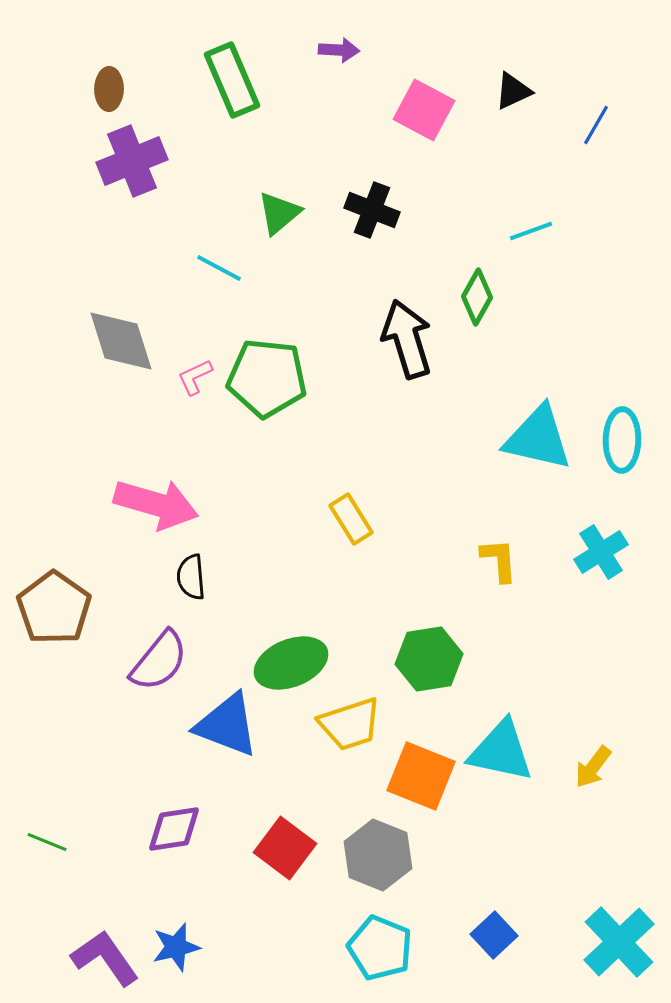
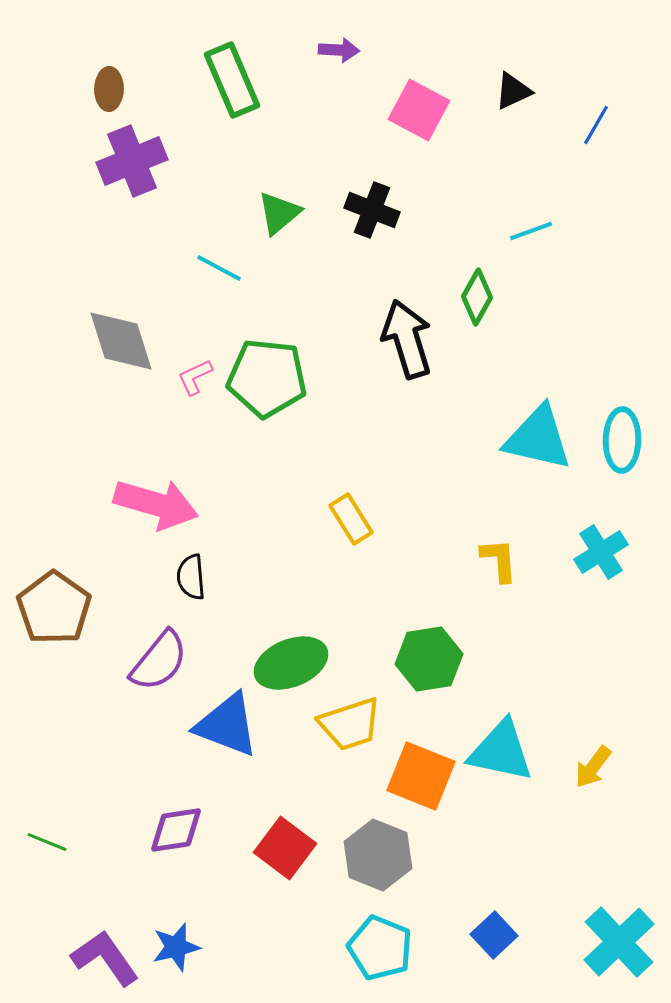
pink square at (424, 110): moved 5 px left
purple diamond at (174, 829): moved 2 px right, 1 px down
